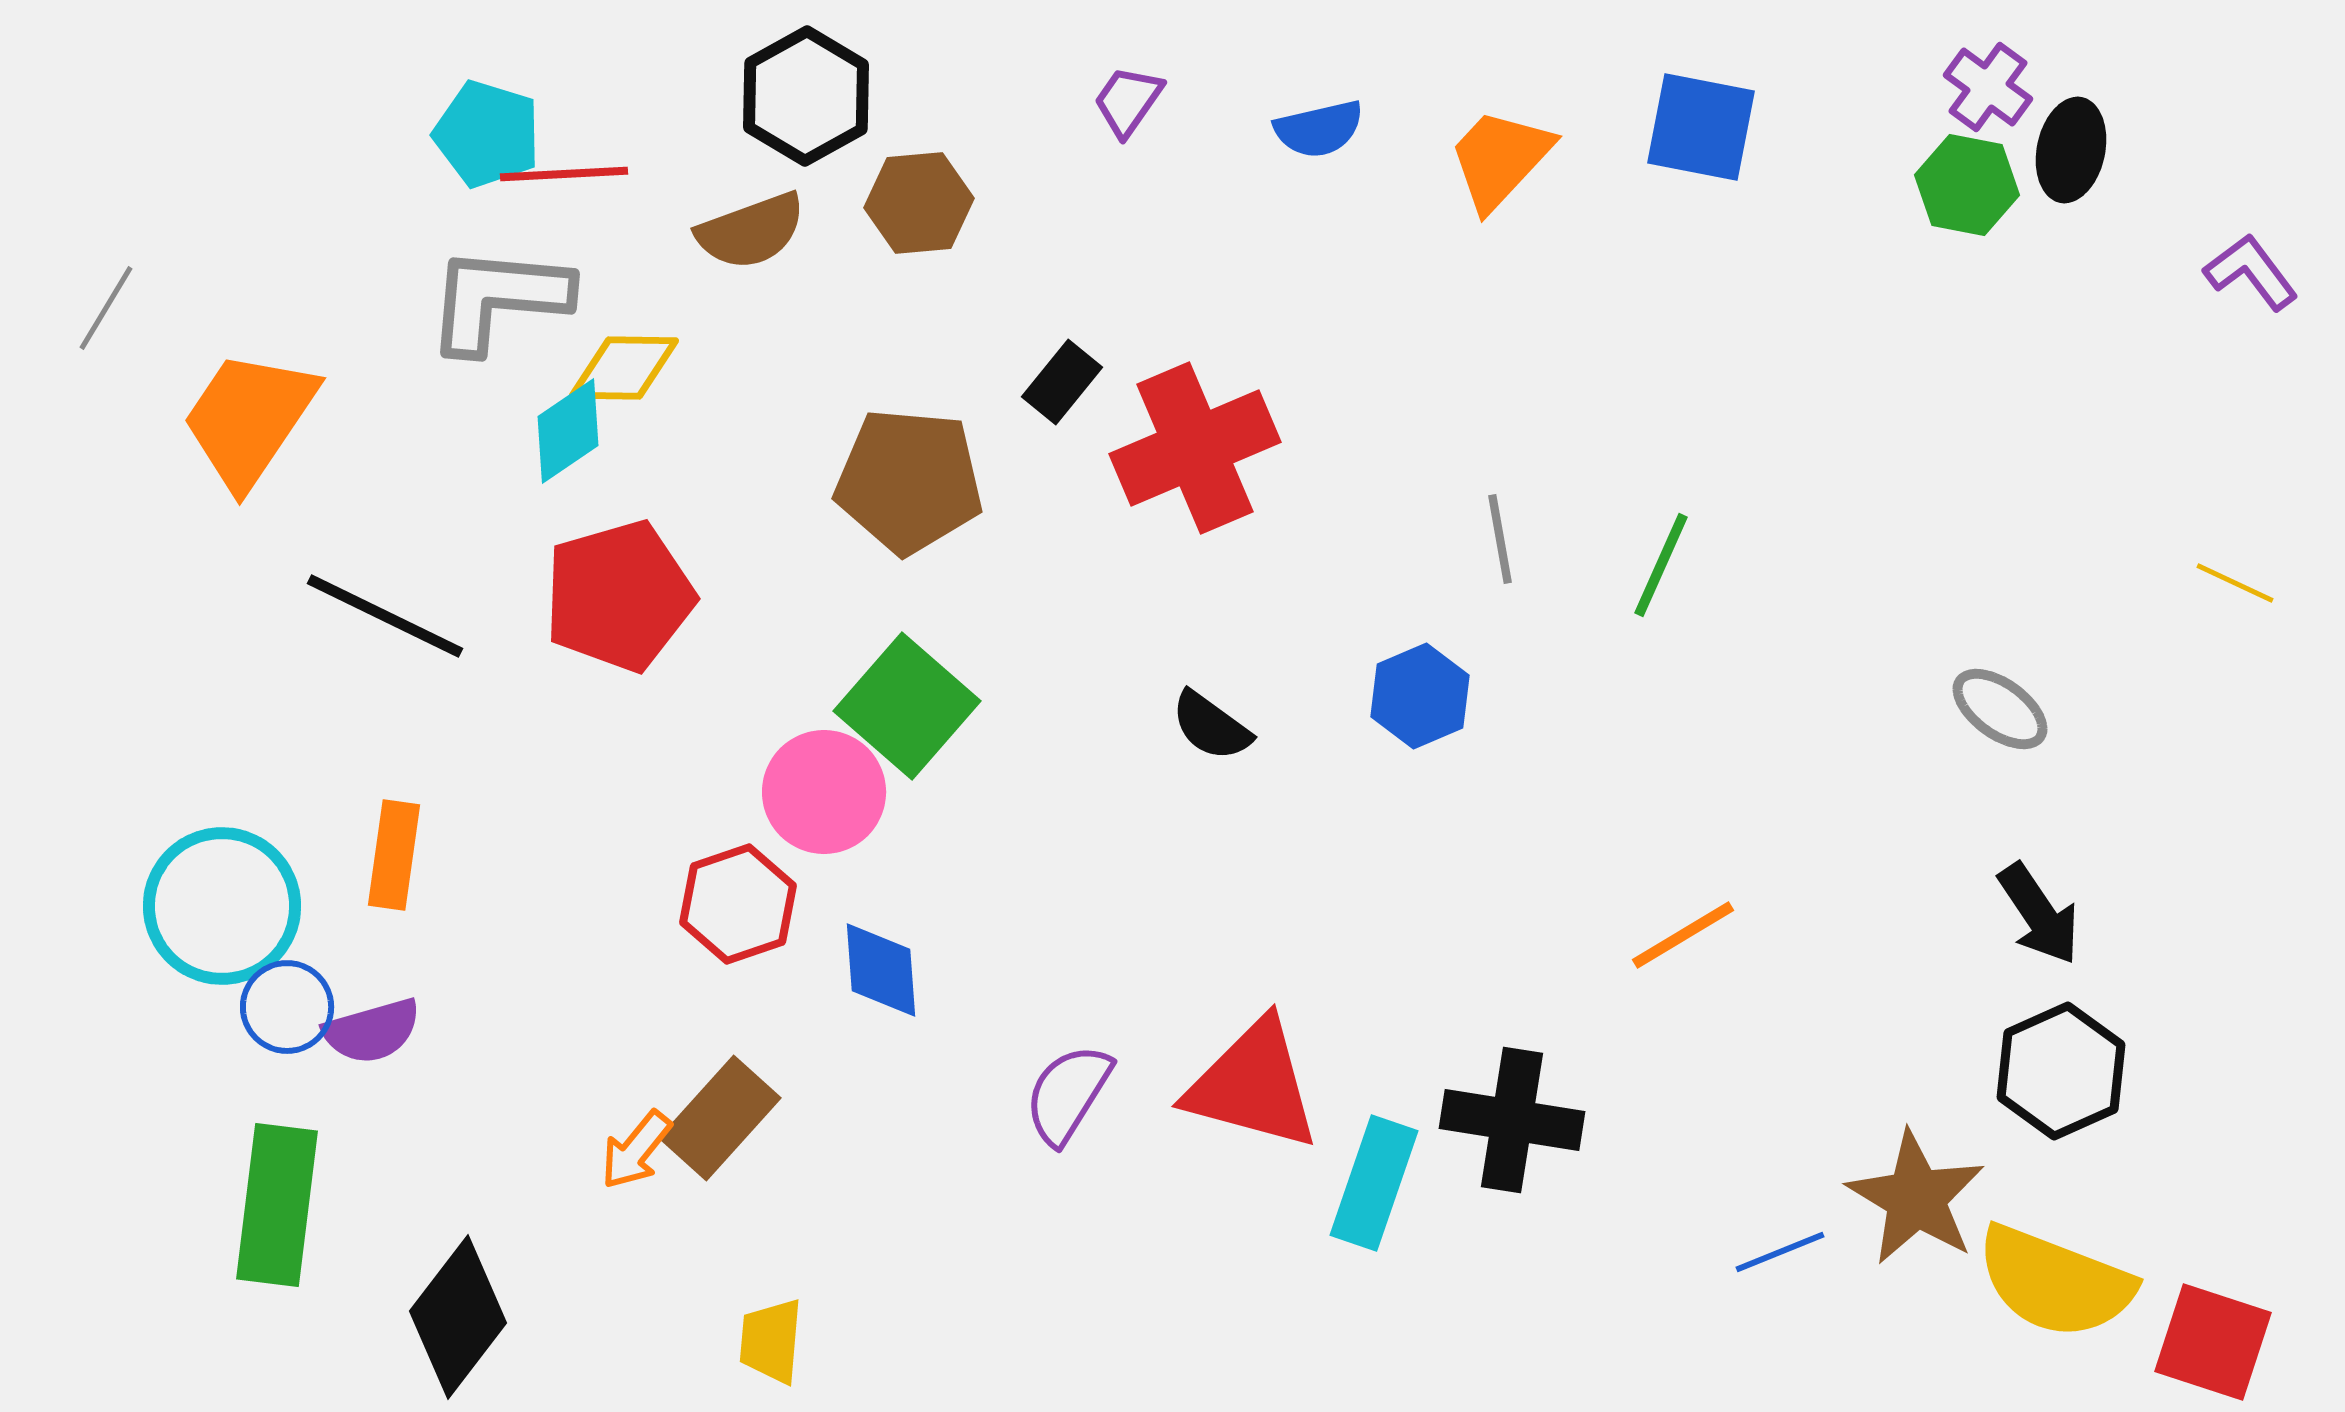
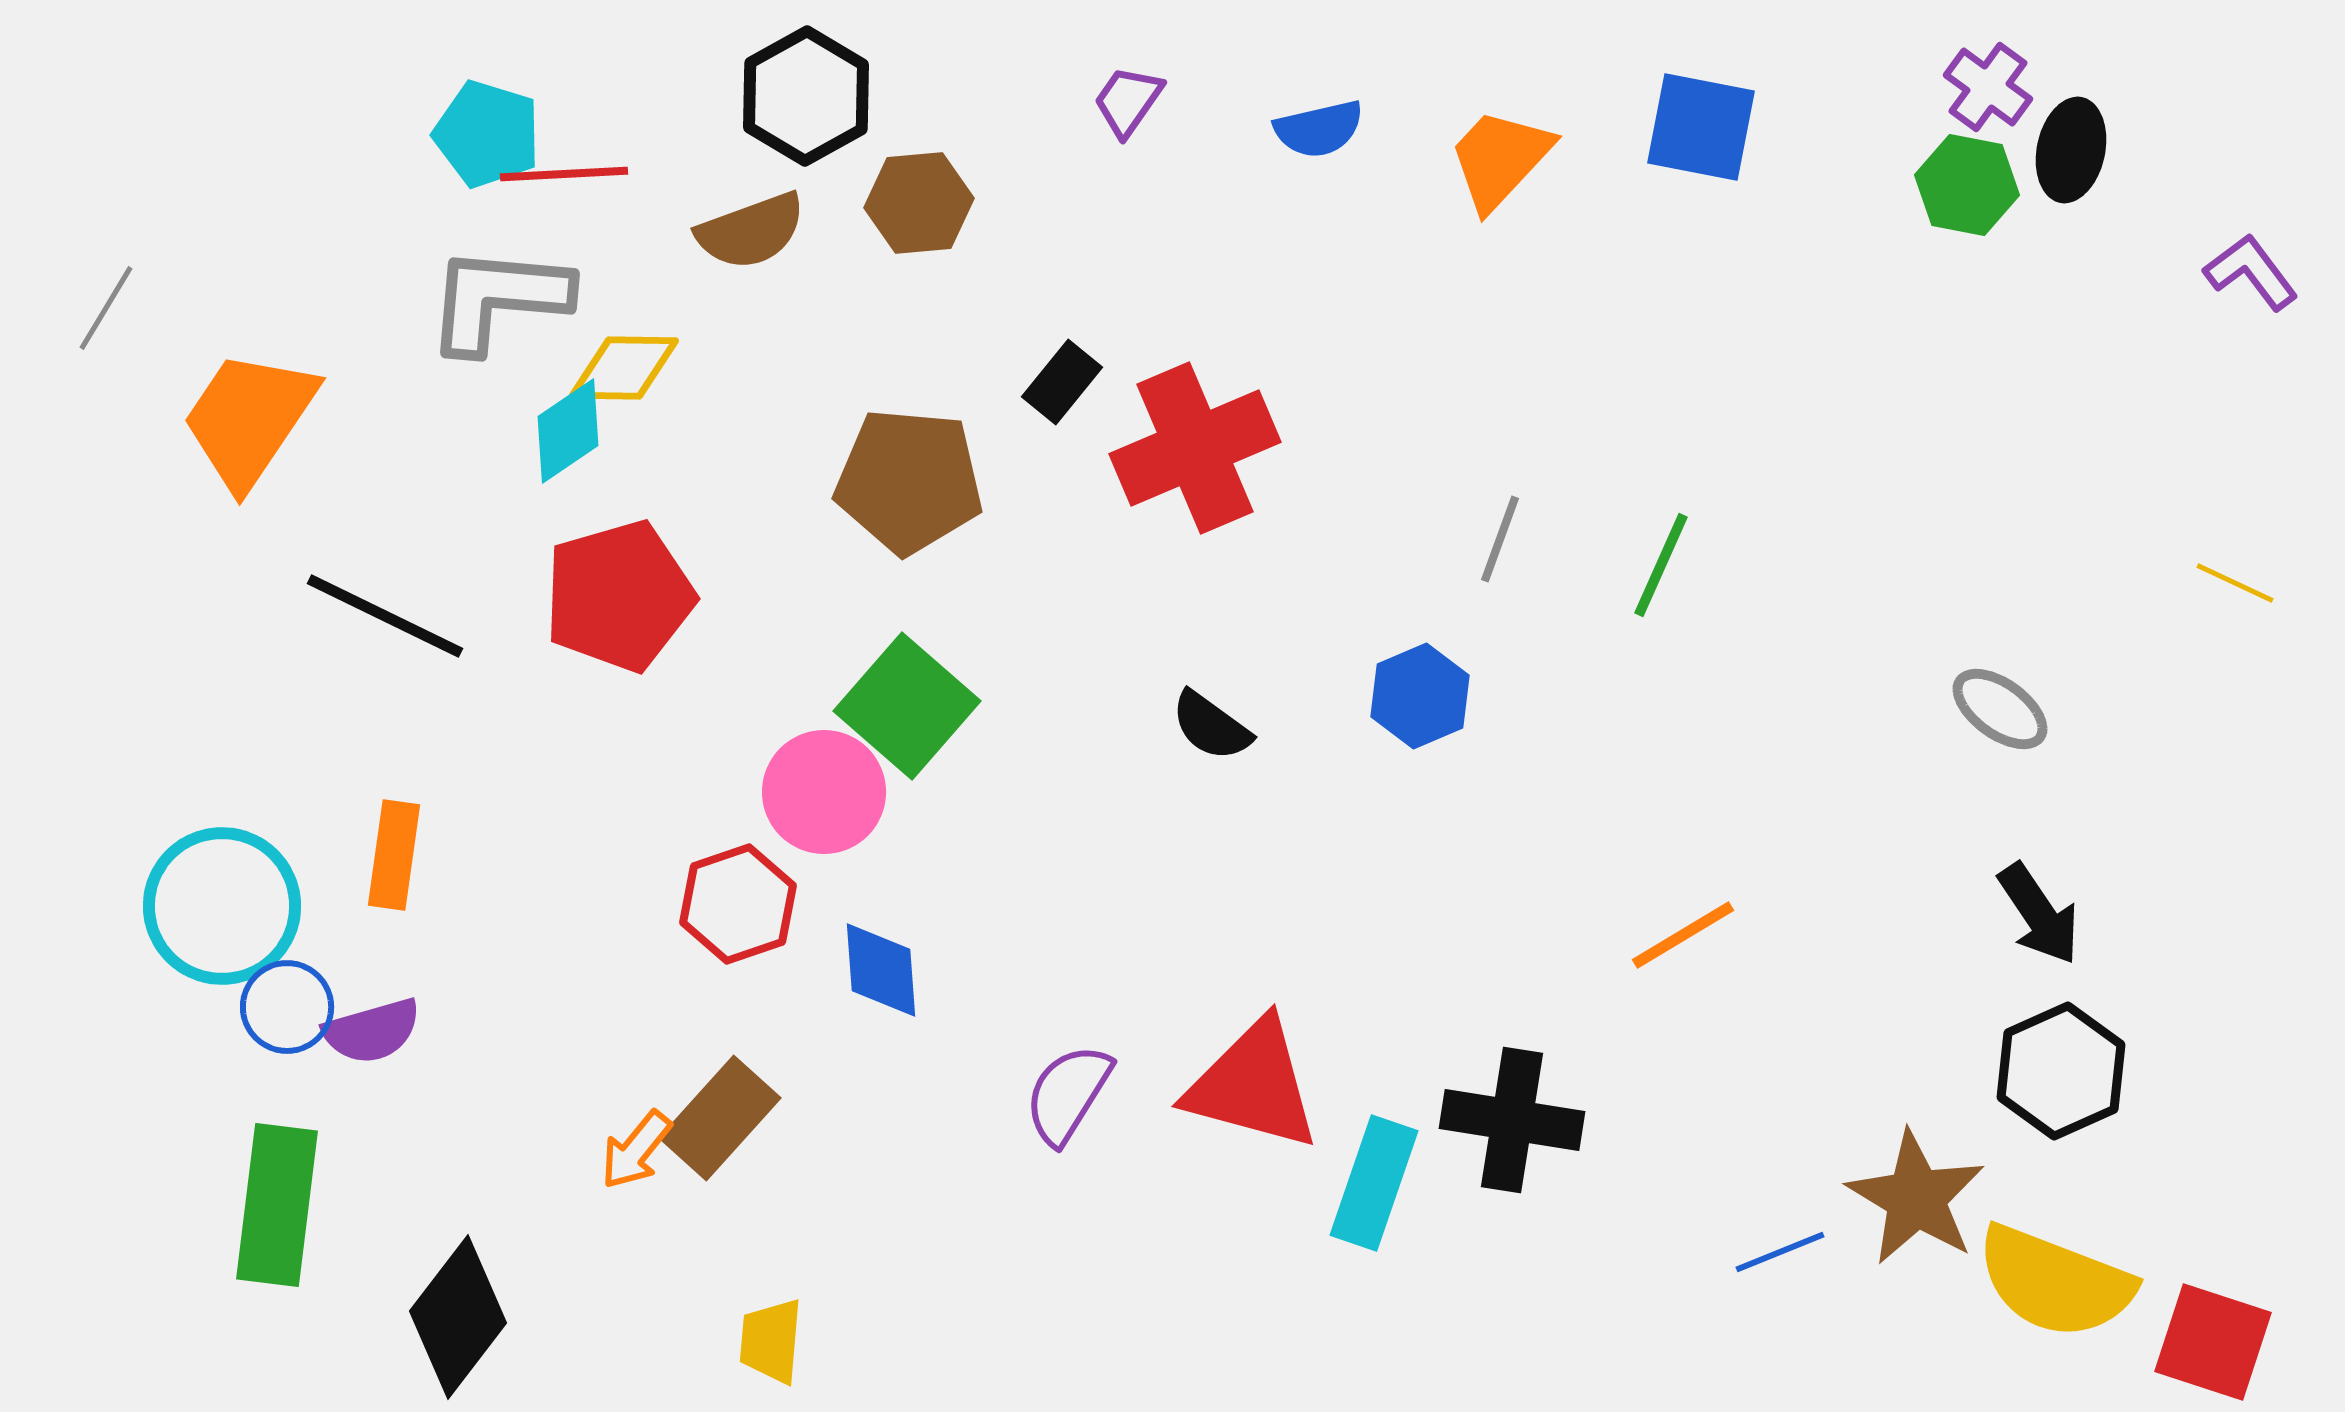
gray line at (1500, 539): rotated 30 degrees clockwise
